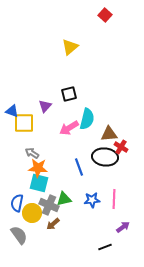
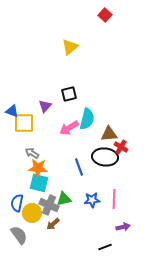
purple arrow: rotated 24 degrees clockwise
